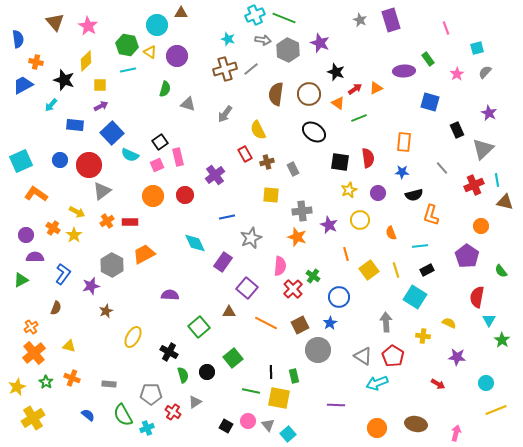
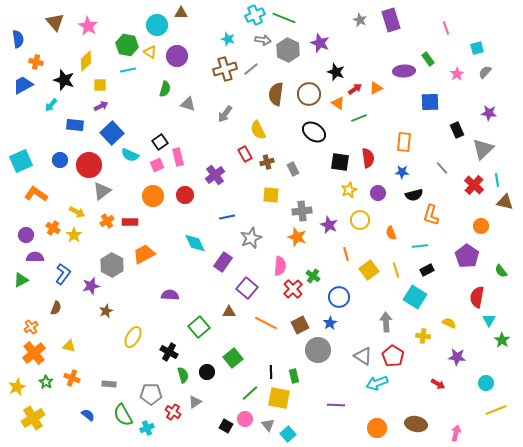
blue square at (430, 102): rotated 18 degrees counterclockwise
purple star at (489, 113): rotated 21 degrees counterclockwise
red cross at (474, 185): rotated 24 degrees counterclockwise
green line at (251, 391): moved 1 px left, 2 px down; rotated 54 degrees counterclockwise
pink circle at (248, 421): moved 3 px left, 2 px up
